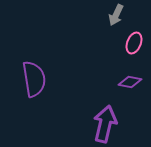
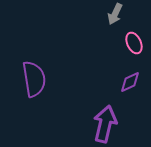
gray arrow: moved 1 px left, 1 px up
pink ellipse: rotated 45 degrees counterclockwise
purple diamond: rotated 35 degrees counterclockwise
